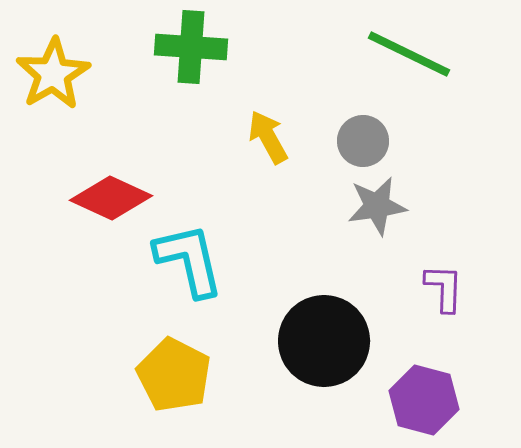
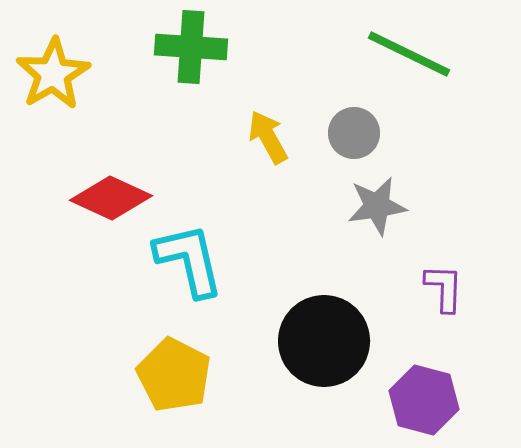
gray circle: moved 9 px left, 8 px up
